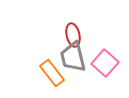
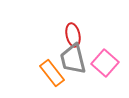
gray trapezoid: moved 2 px down
